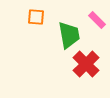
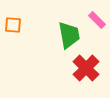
orange square: moved 23 px left, 8 px down
red cross: moved 4 px down
